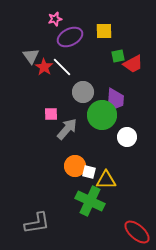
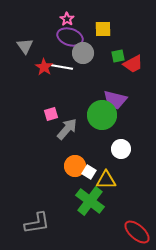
pink star: moved 12 px right; rotated 24 degrees counterclockwise
yellow square: moved 1 px left, 2 px up
purple ellipse: rotated 45 degrees clockwise
gray triangle: moved 6 px left, 10 px up
white line: rotated 35 degrees counterclockwise
gray circle: moved 39 px up
purple trapezoid: rotated 100 degrees clockwise
pink square: rotated 16 degrees counterclockwise
white circle: moved 6 px left, 12 px down
white square: rotated 16 degrees clockwise
green cross: rotated 12 degrees clockwise
